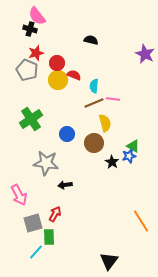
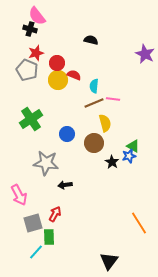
orange line: moved 2 px left, 2 px down
